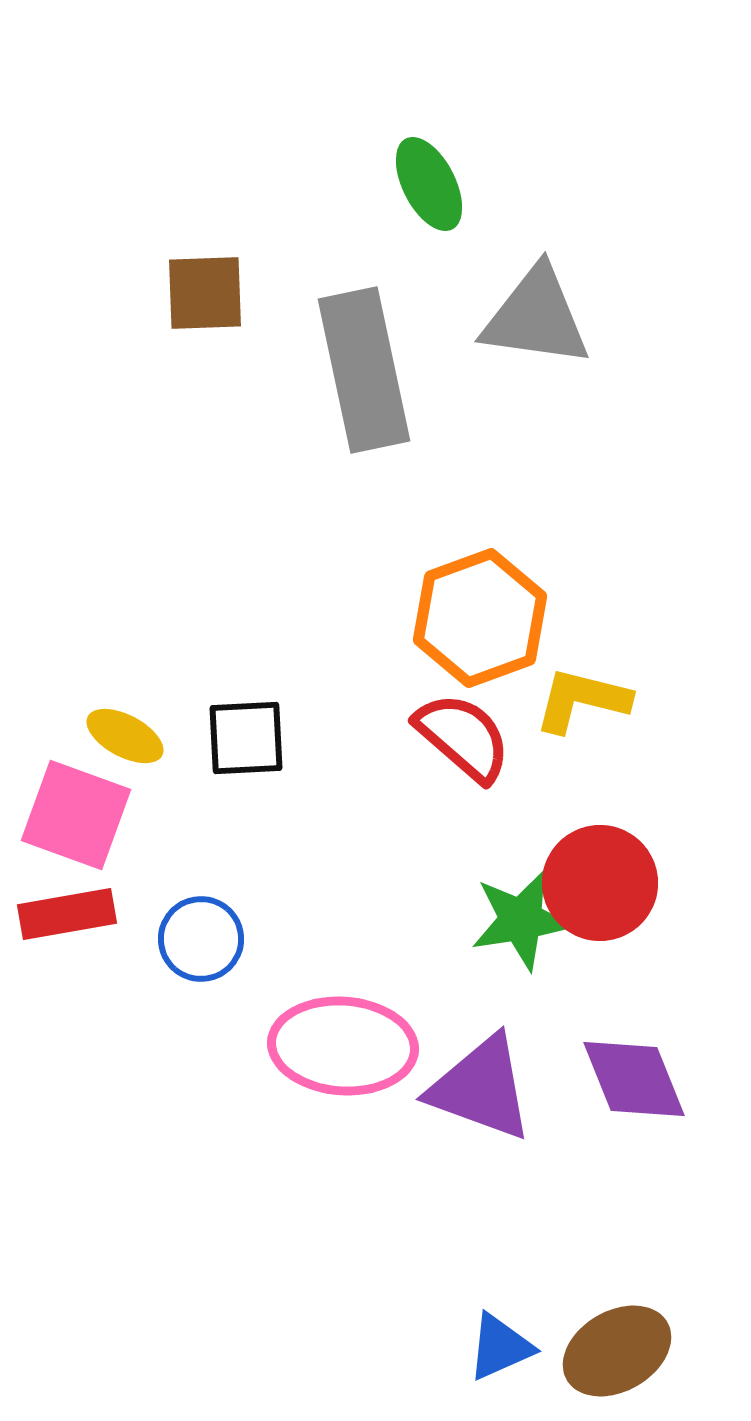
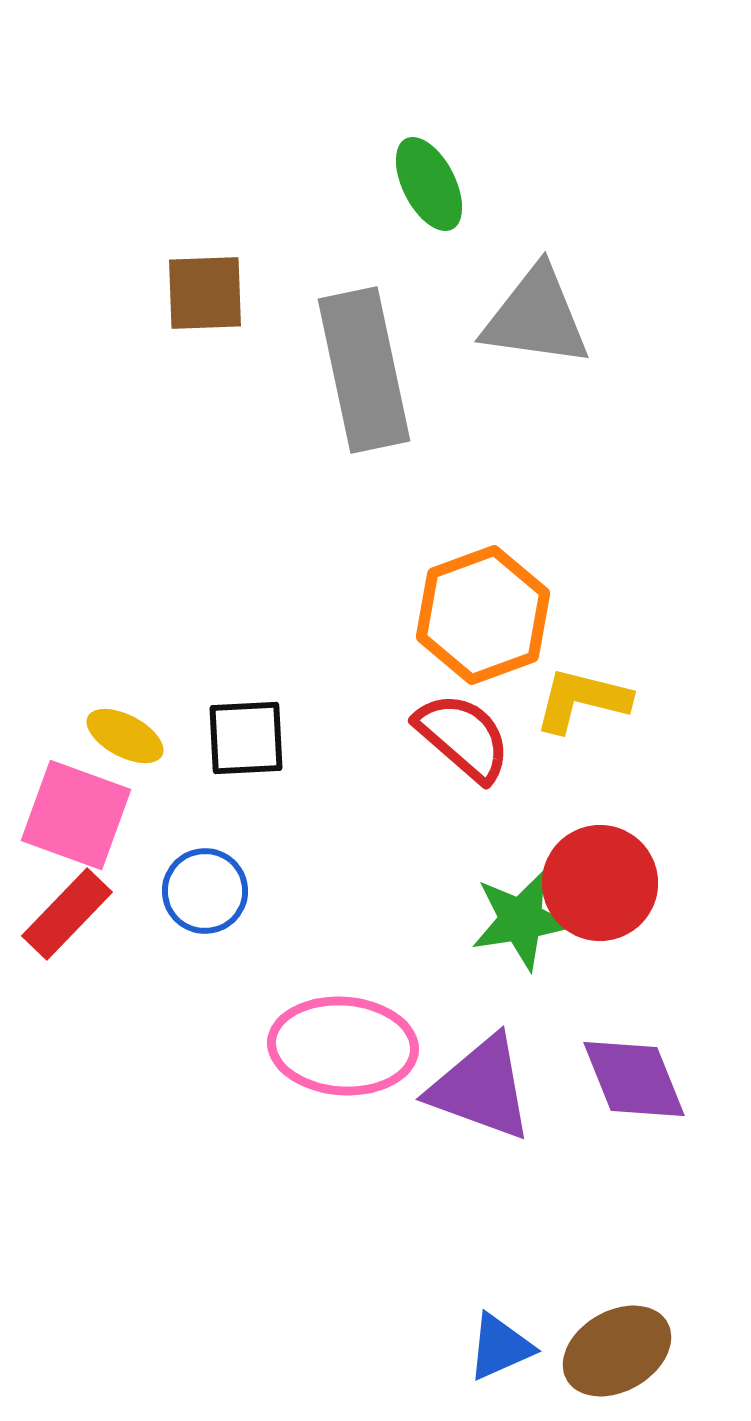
orange hexagon: moved 3 px right, 3 px up
red rectangle: rotated 36 degrees counterclockwise
blue circle: moved 4 px right, 48 px up
